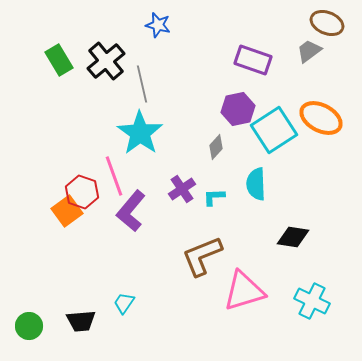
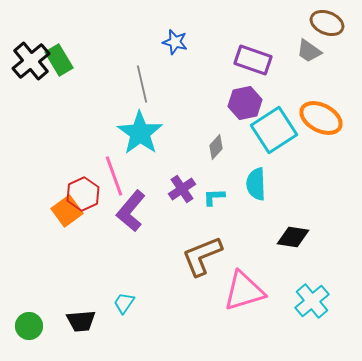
blue star: moved 17 px right, 17 px down
gray trapezoid: rotated 108 degrees counterclockwise
black cross: moved 75 px left
purple hexagon: moved 7 px right, 6 px up
red hexagon: moved 1 px right, 2 px down; rotated 16 degrees clockwise
cyan cross: rotated 24 degrees clockwise
